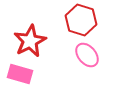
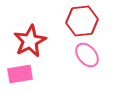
red hexagon: moved 1 px right, 1 px down; rotated 24 degrees counterclockwise
pink rectangle: rotated 25 degrees counterclockwise
